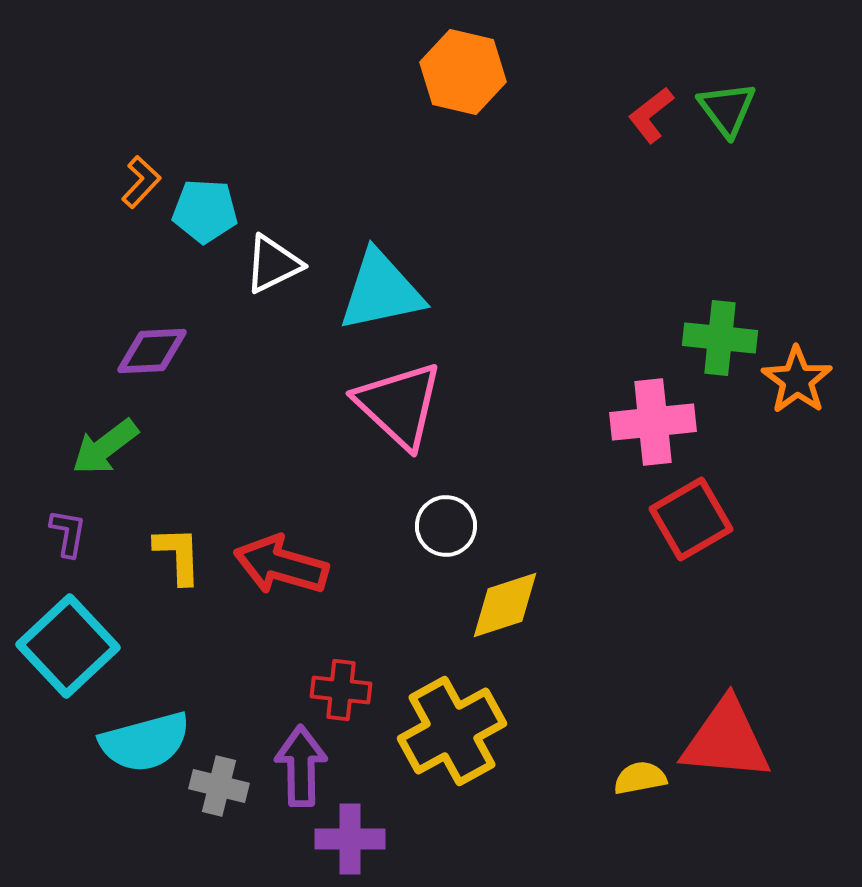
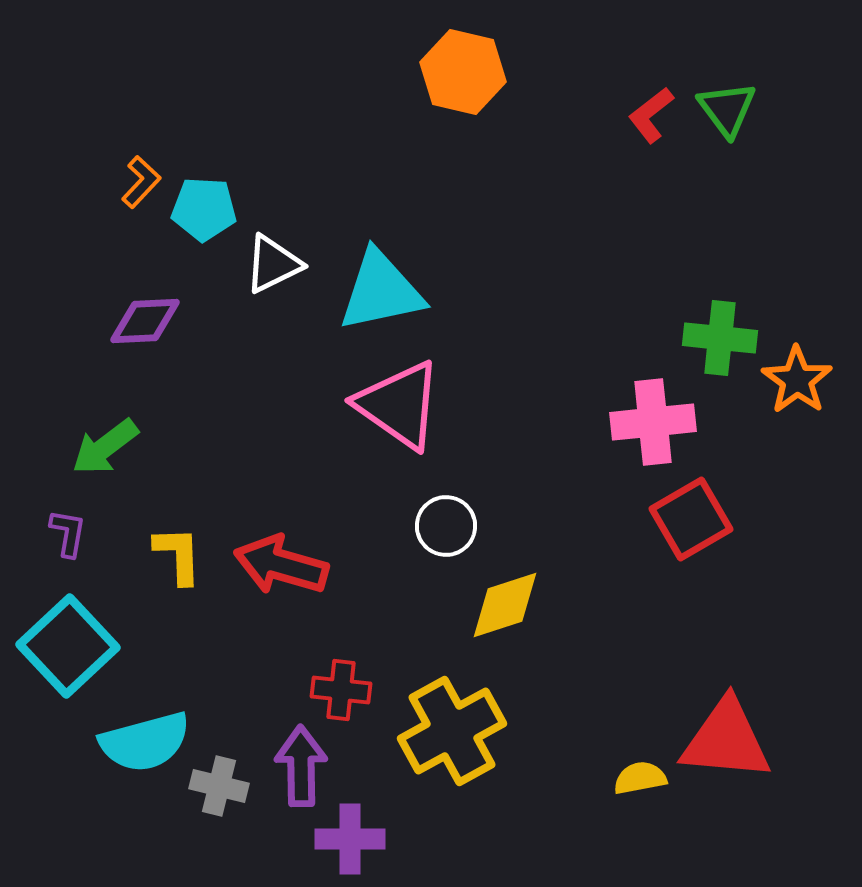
cyan pentagon: moved 1 px left, 2 px up
purple diamond: moved 7 px left, 30 px up
pink triangle: rotated 8 degrees counterclockwise
